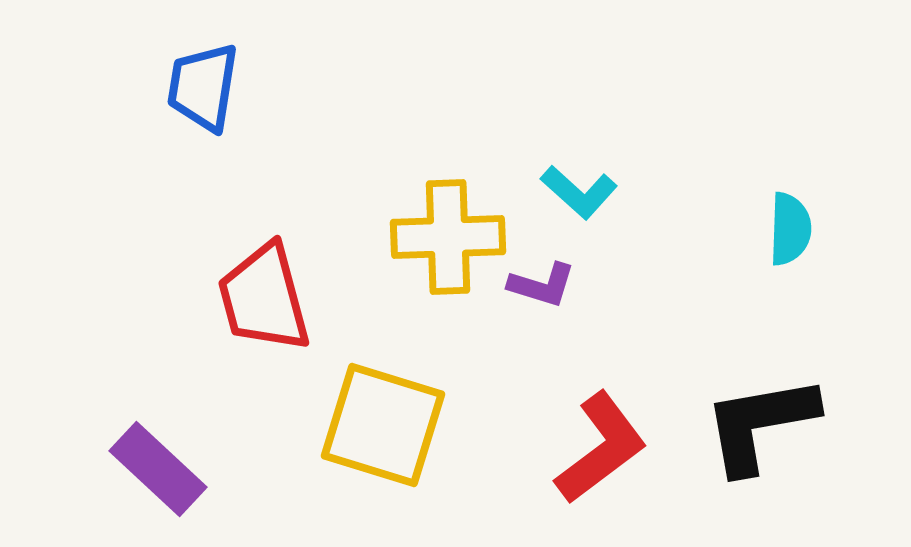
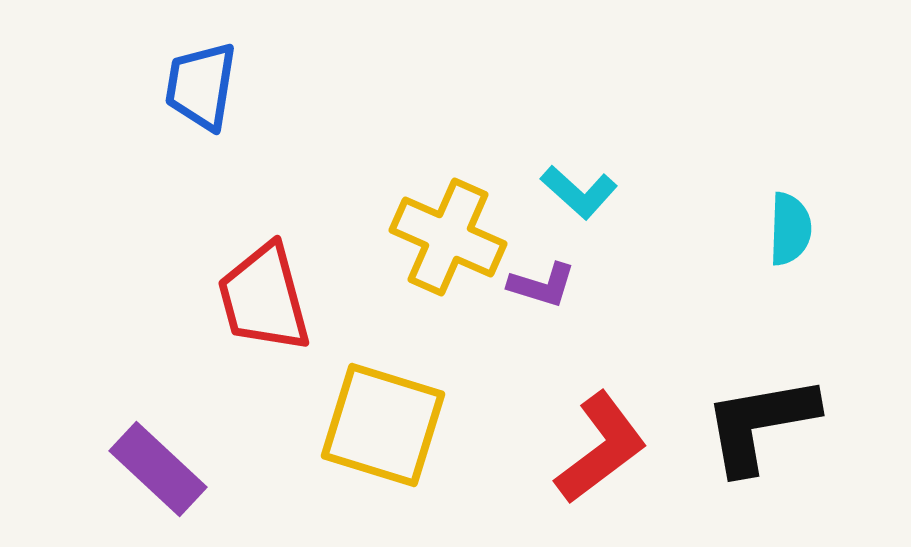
blue trapezoid: moved 2 px left, 1 px up
yellow cross: rotated 26 degrees clockwise
